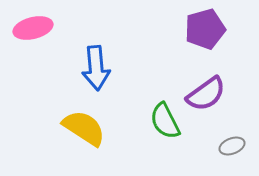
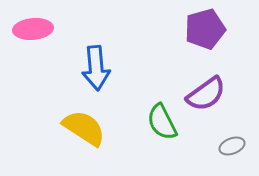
pink ellipse: moved 1 px down; rotated 9 degrees clockwise
green semicircle: moved 3 px left, 1 px down
